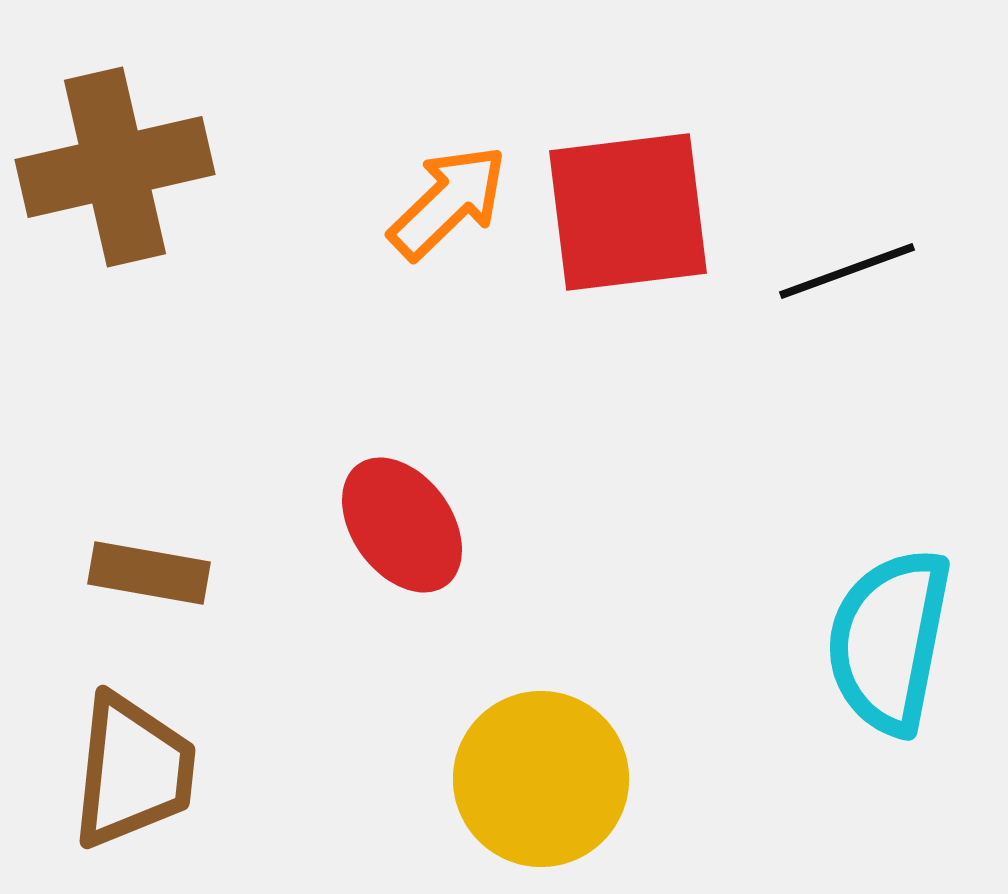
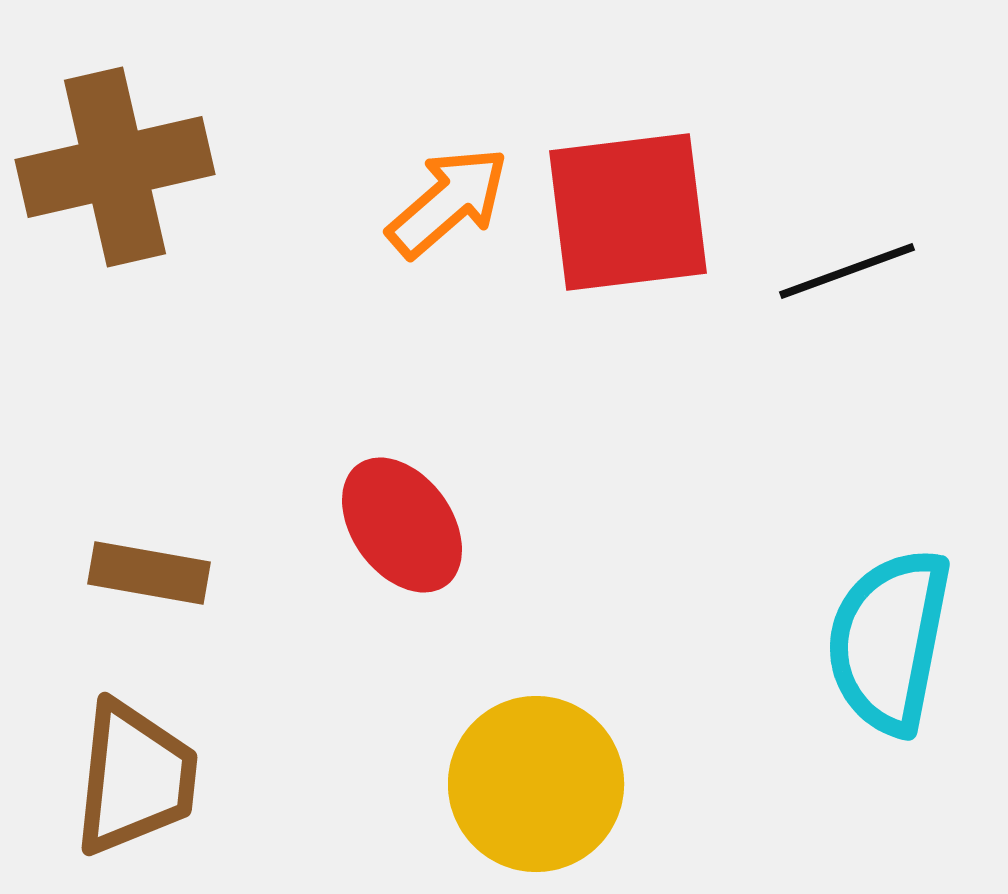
orange arrow: rotated 3 degrees clockwise
brown trapezoid: moved 2 px right, 7 px down
yellow circle: moved 5 px left, 5 px down
